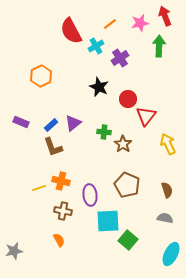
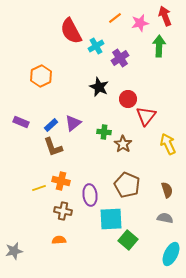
orange line: moved 5 px right, 6 px up
cyan square: moved 3 px right, 2 px up
orange semicircle: rotated 64 degrees counterclockwise
